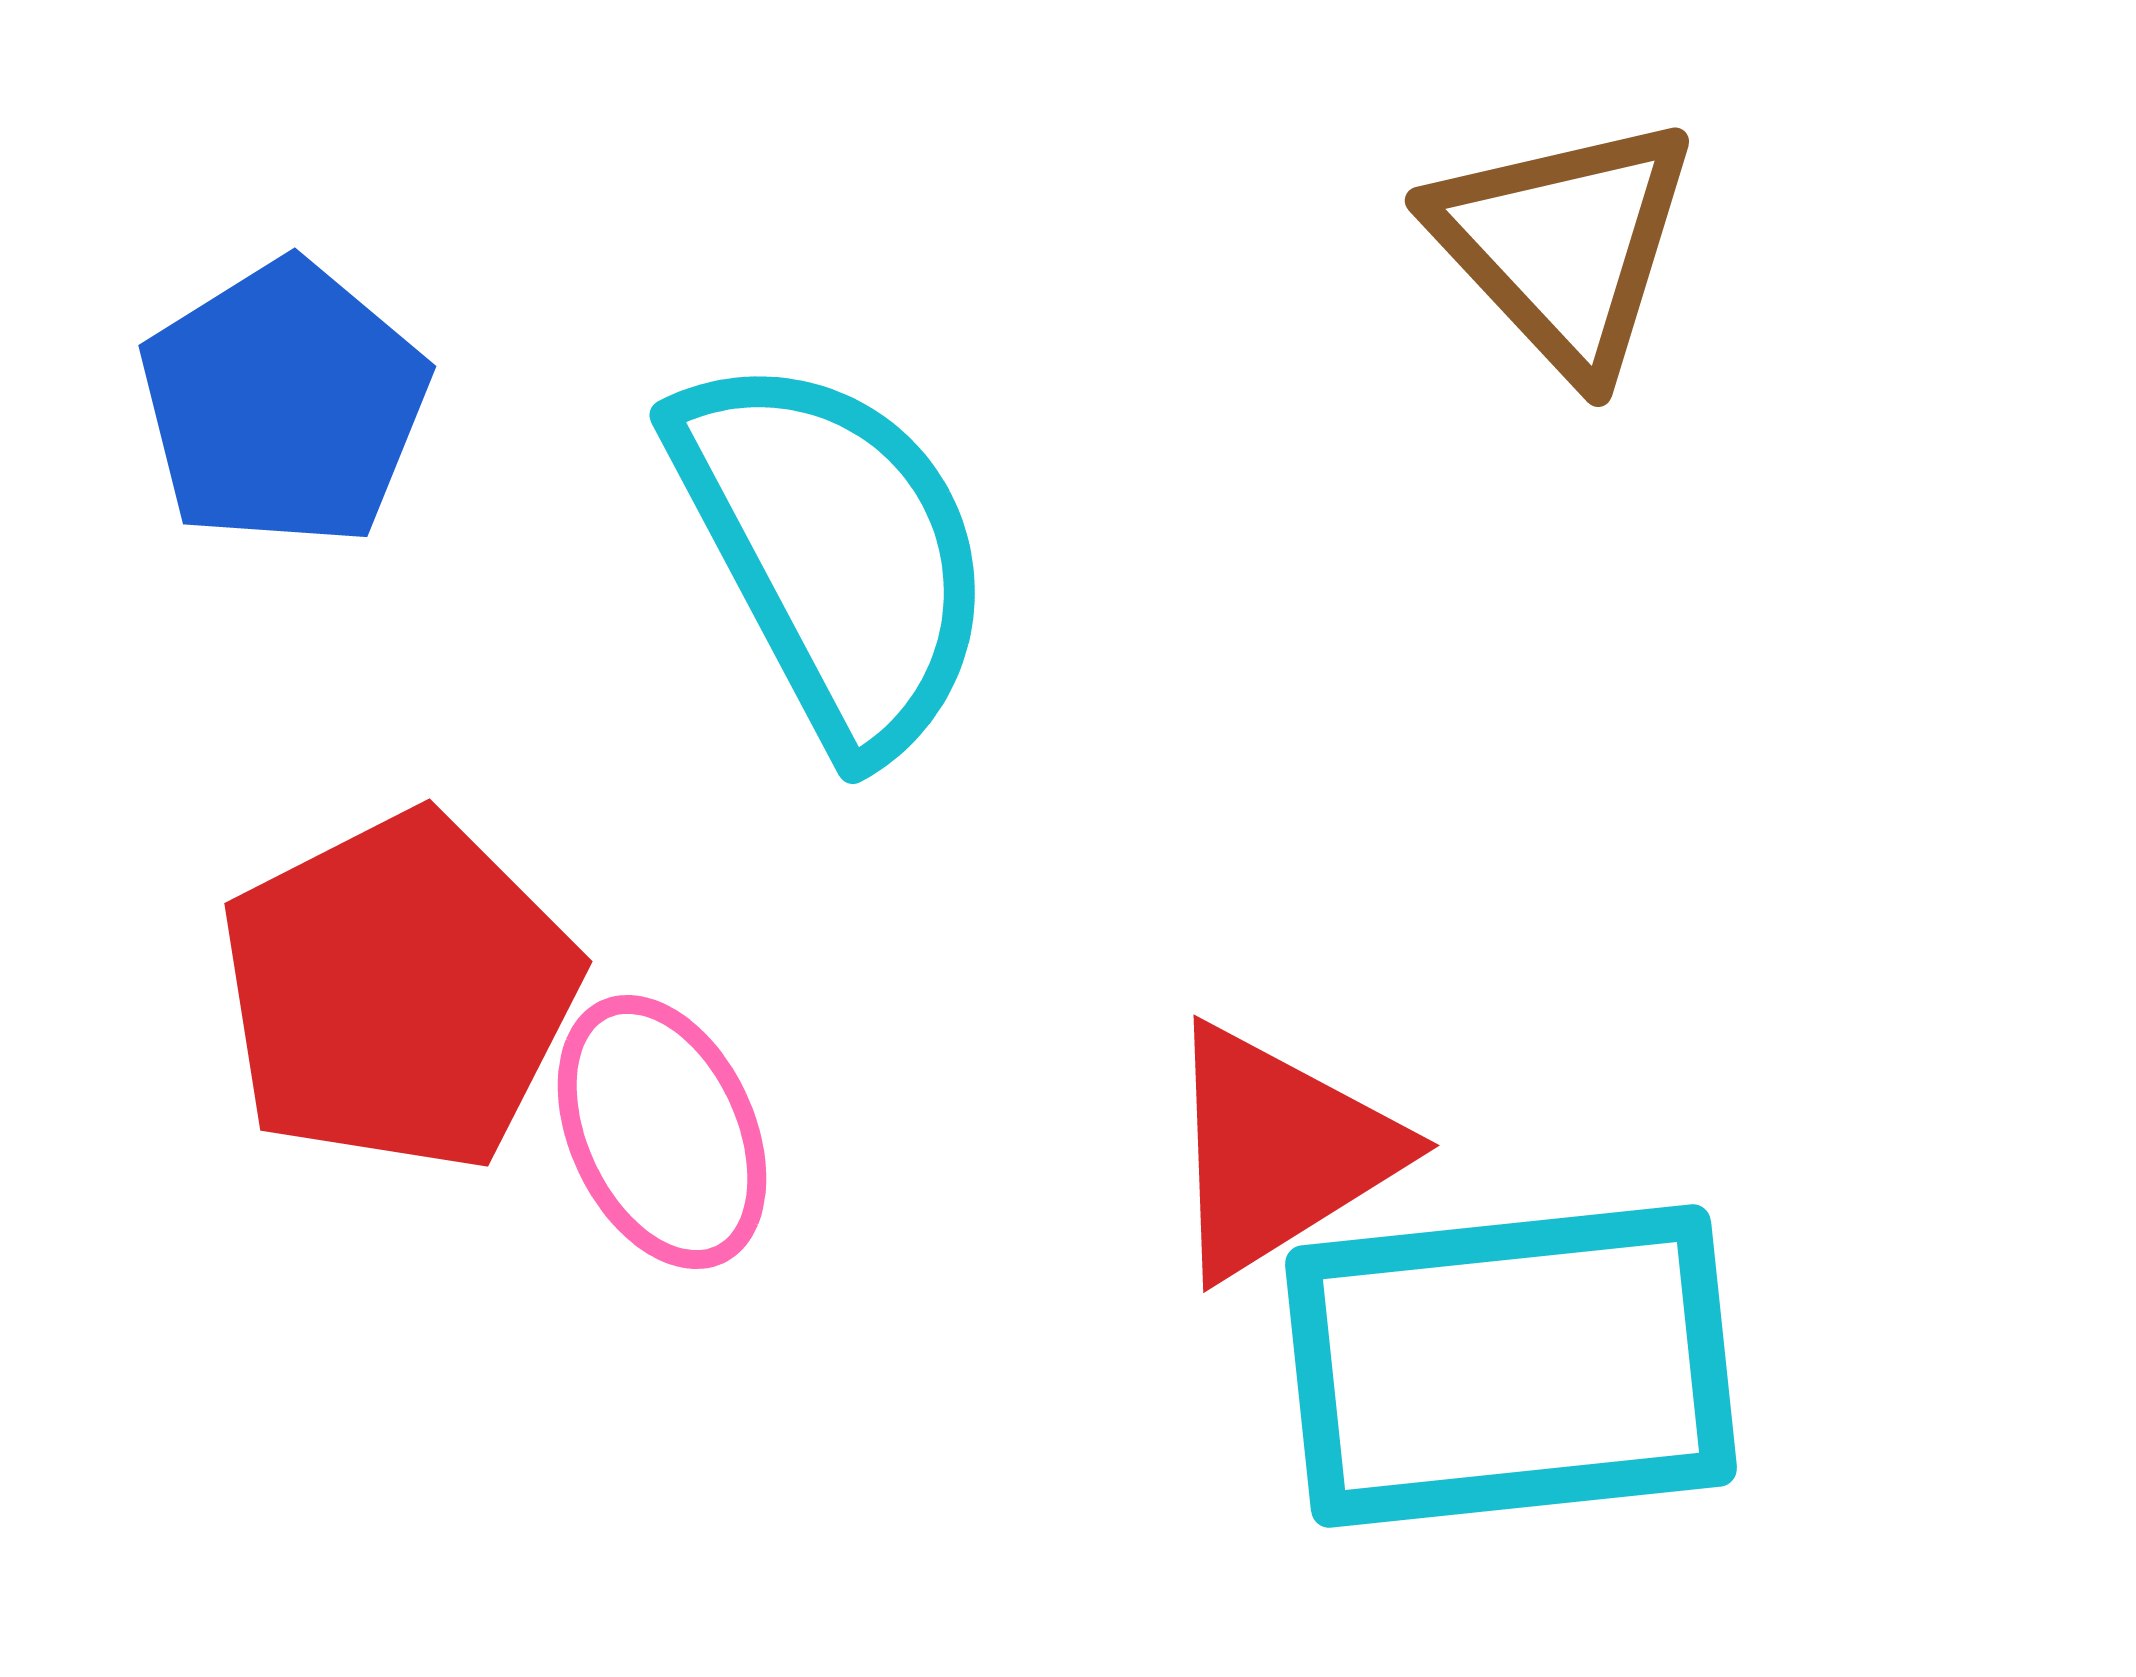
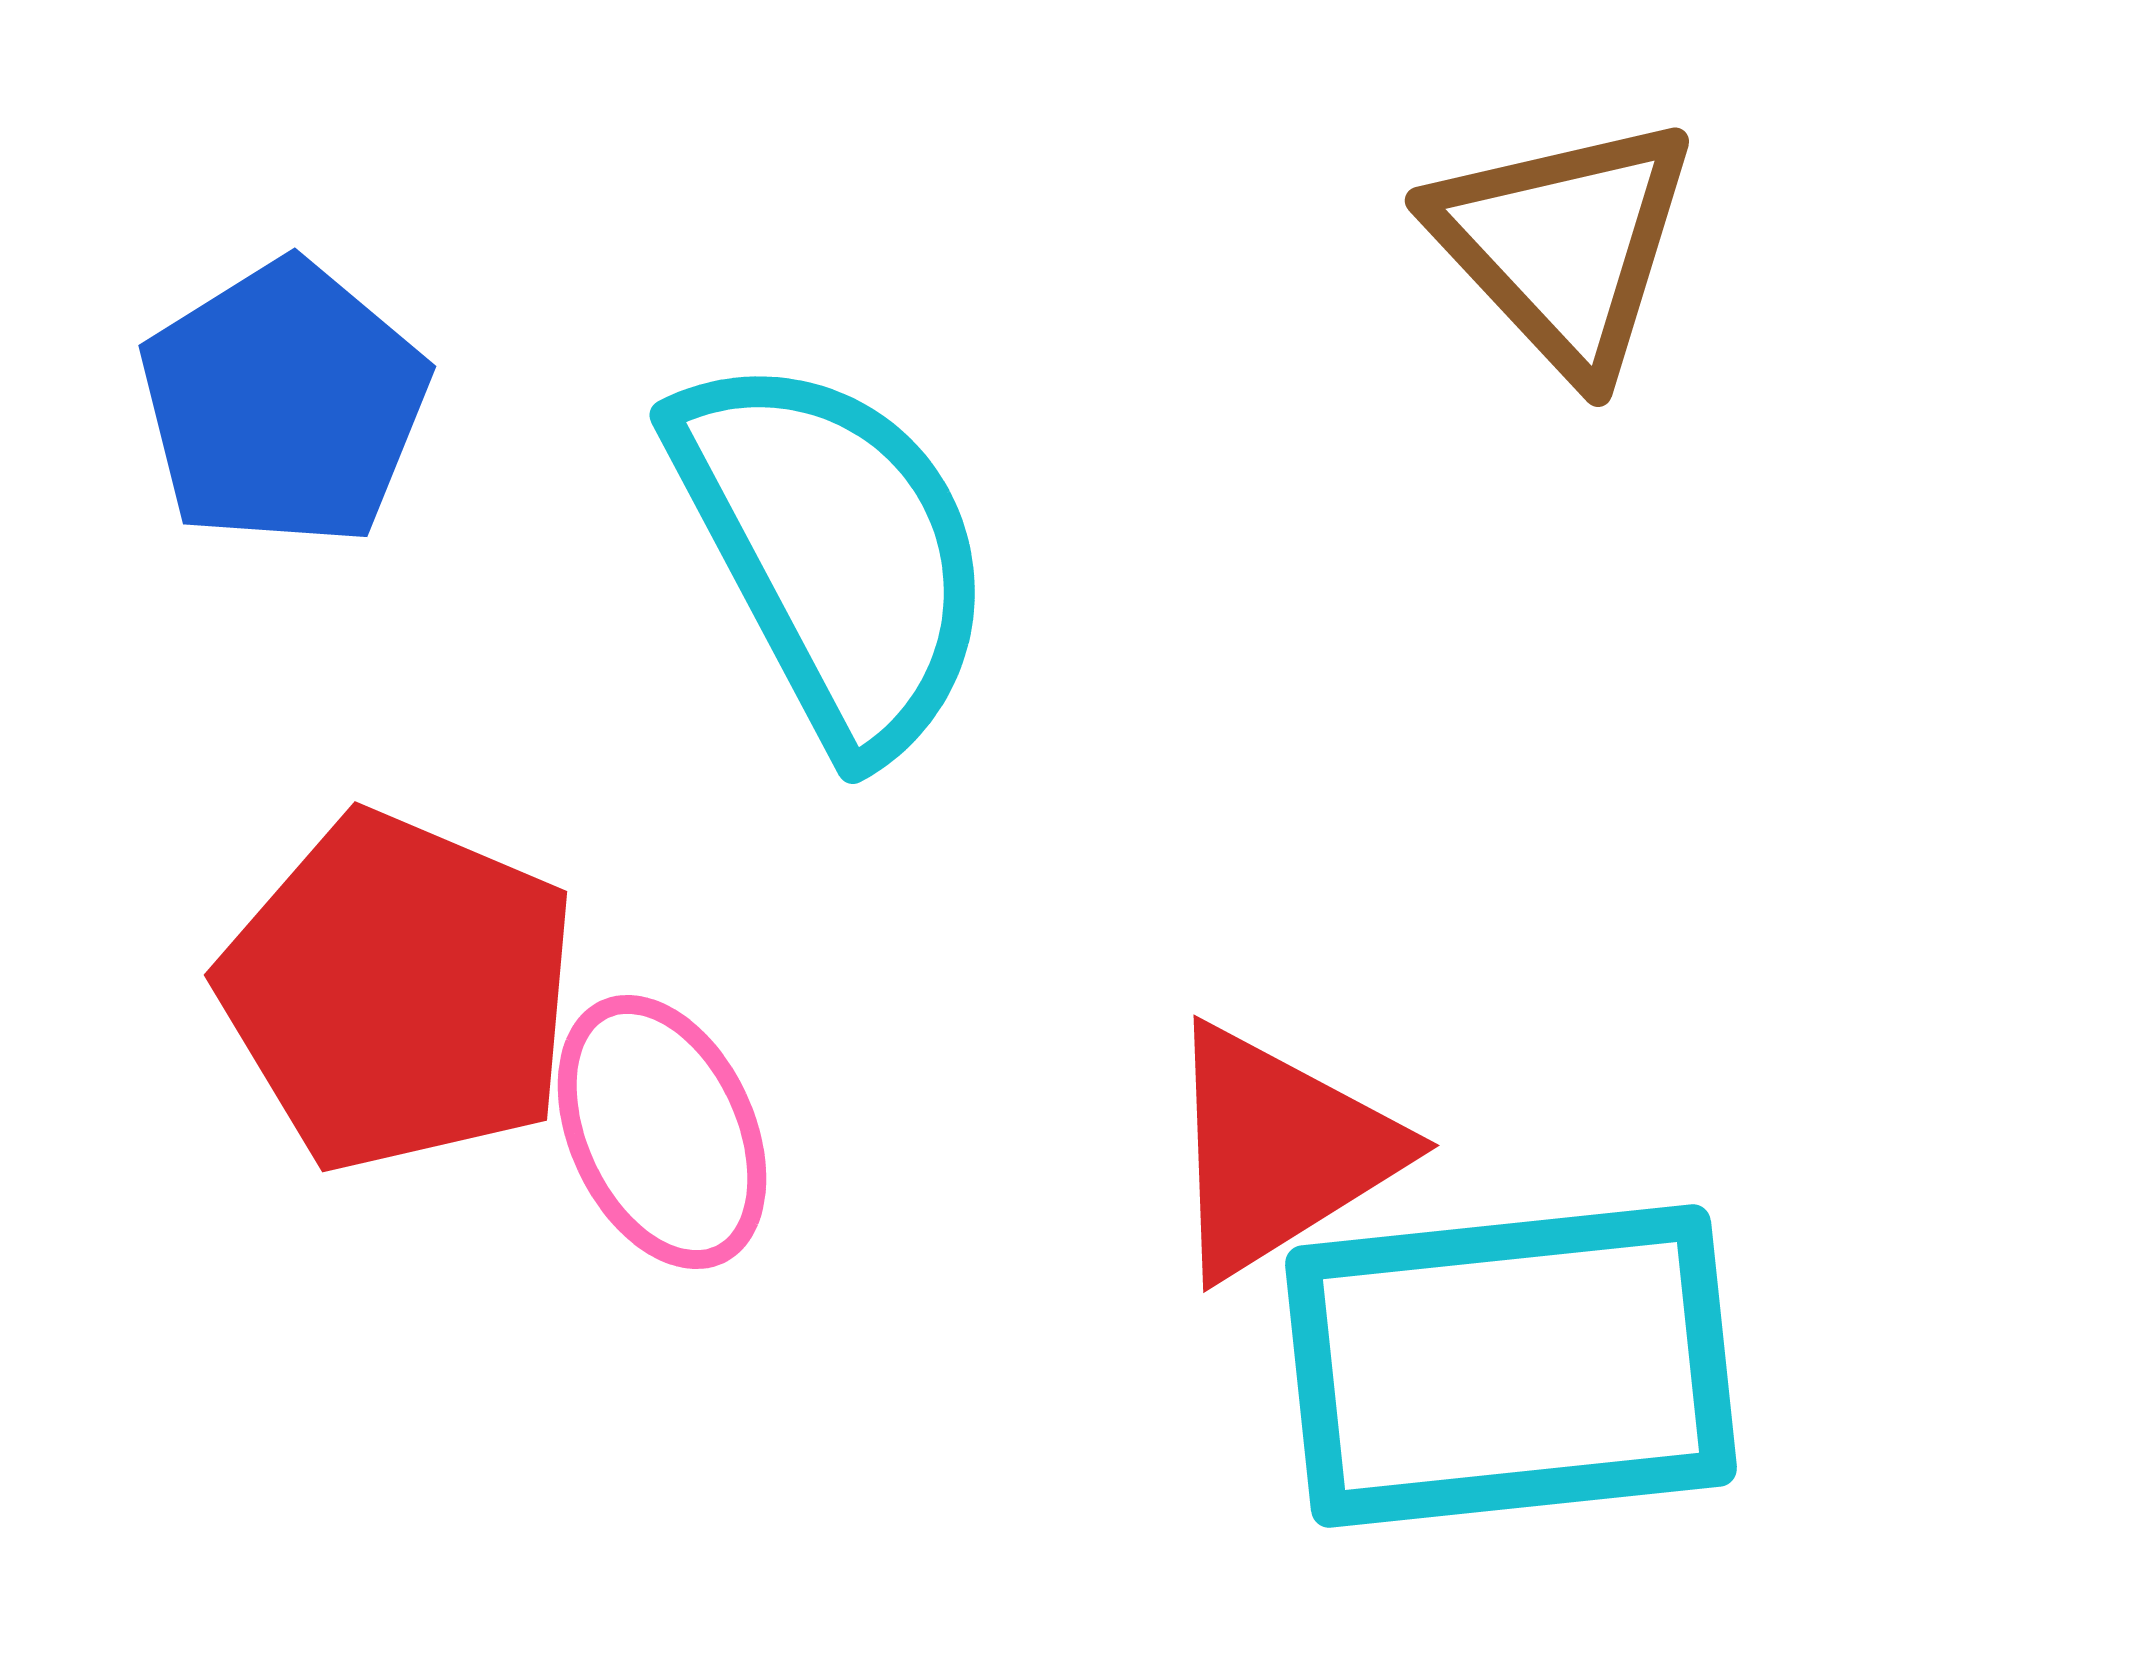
red pentagon: rotated 22 degrees counterclockwise
